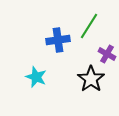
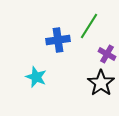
black star: moved 10 px right, 4 px down
